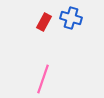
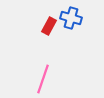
red rectangle: moved 5 px right, 4 px down
